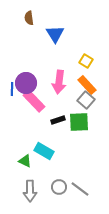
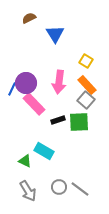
brown semicircle: rotated 72 degrees clockwise
blue line: rotated 24 degrees clockwise
pink rectangle: moved 3 px down
gray arrow: moved 2 px left; rotated 30 degrees counterclockwise
